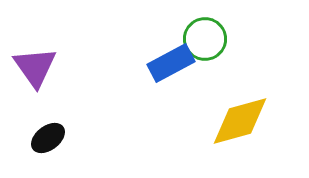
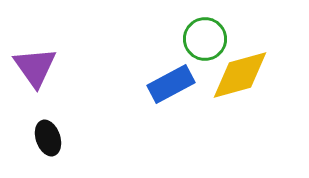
blue rectangle: moved 21 px down
yellow diamond: moved 46 px up
black ellipse: rotated 72 degrees counterclockwise
